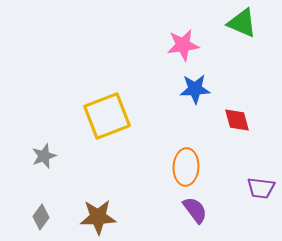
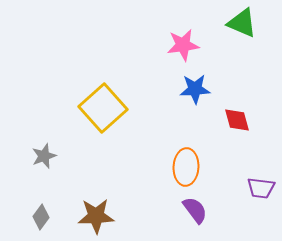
yellow square: moved 4 px left, 8 px up; rotated 21 degrees counterclockwise
brown star: moved 2 px left, 1 px up
